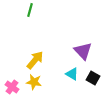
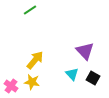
green line: rotated 40 degrees clockwise
purple triangle: moved 2 px right
cyan triangle: rotated 16 degrees clockwise
yellow star: moved 2 px left
pink cross: moved 1 px left, 1 px up
